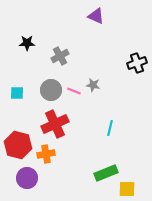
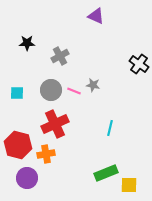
black cross: moved 2 px right, 1 px down; rotated 36 degrees counterclockwise
yellow square: moved 2 px right, 4 px up
